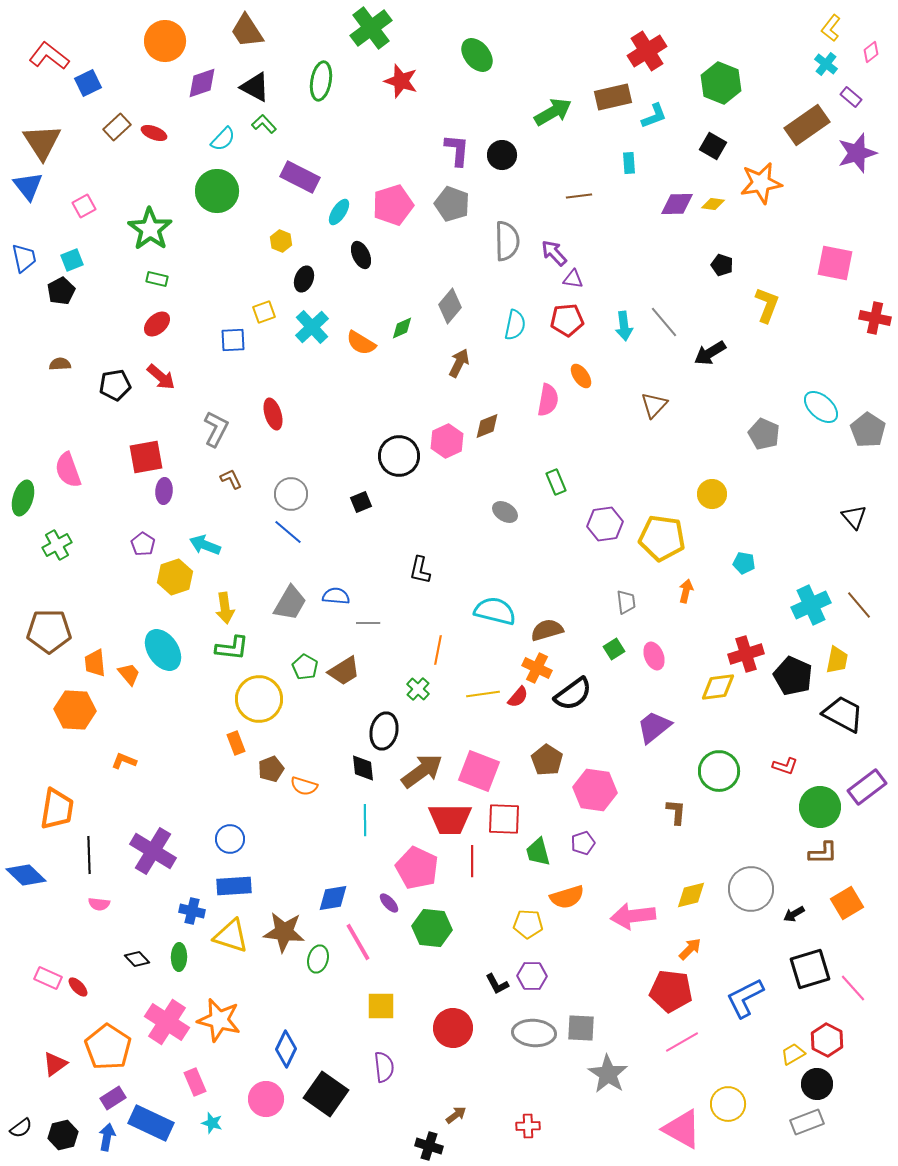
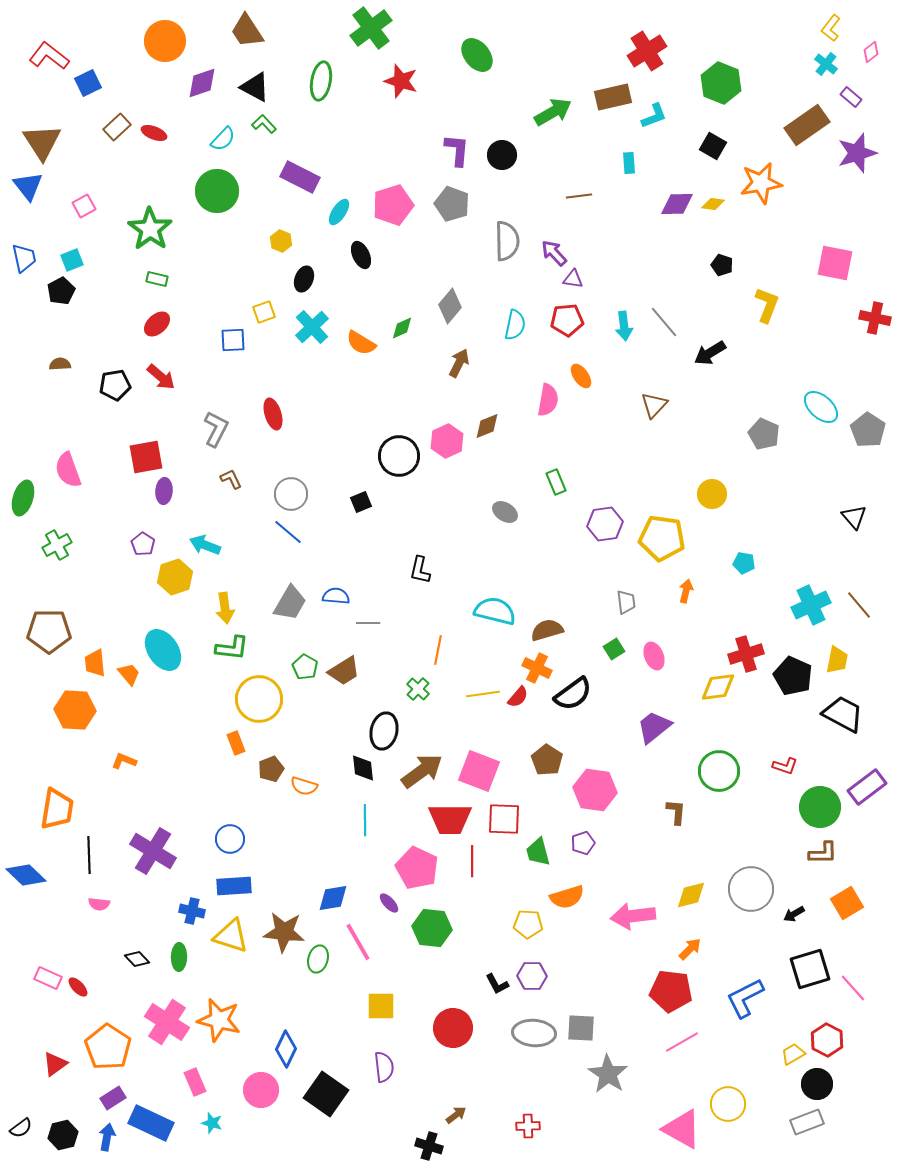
pink circle at (266, 1099): moved 5 px left, 9 px up
